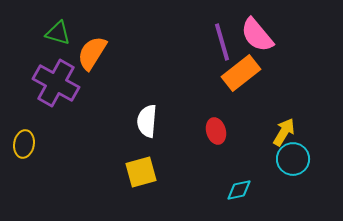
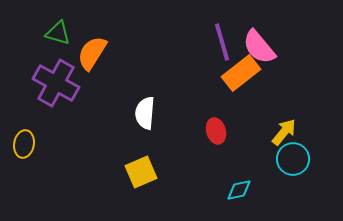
pink semicircle: moved 2 px right, 12 px down
white semicircle: moved 2 px left, 8 px up
yellow arrow: rotated 8 degrees clockwise
yellow square: rotated 8 degrees counterclockwise
